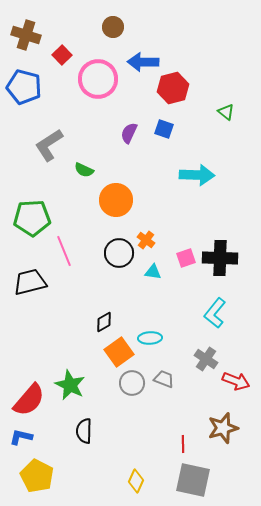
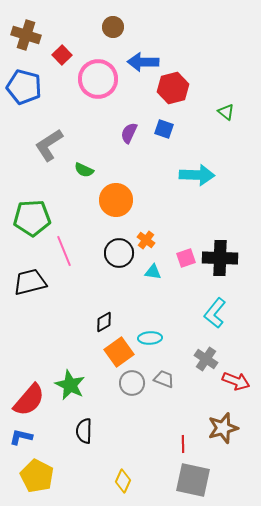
yellow diamond: moved 13 px left
